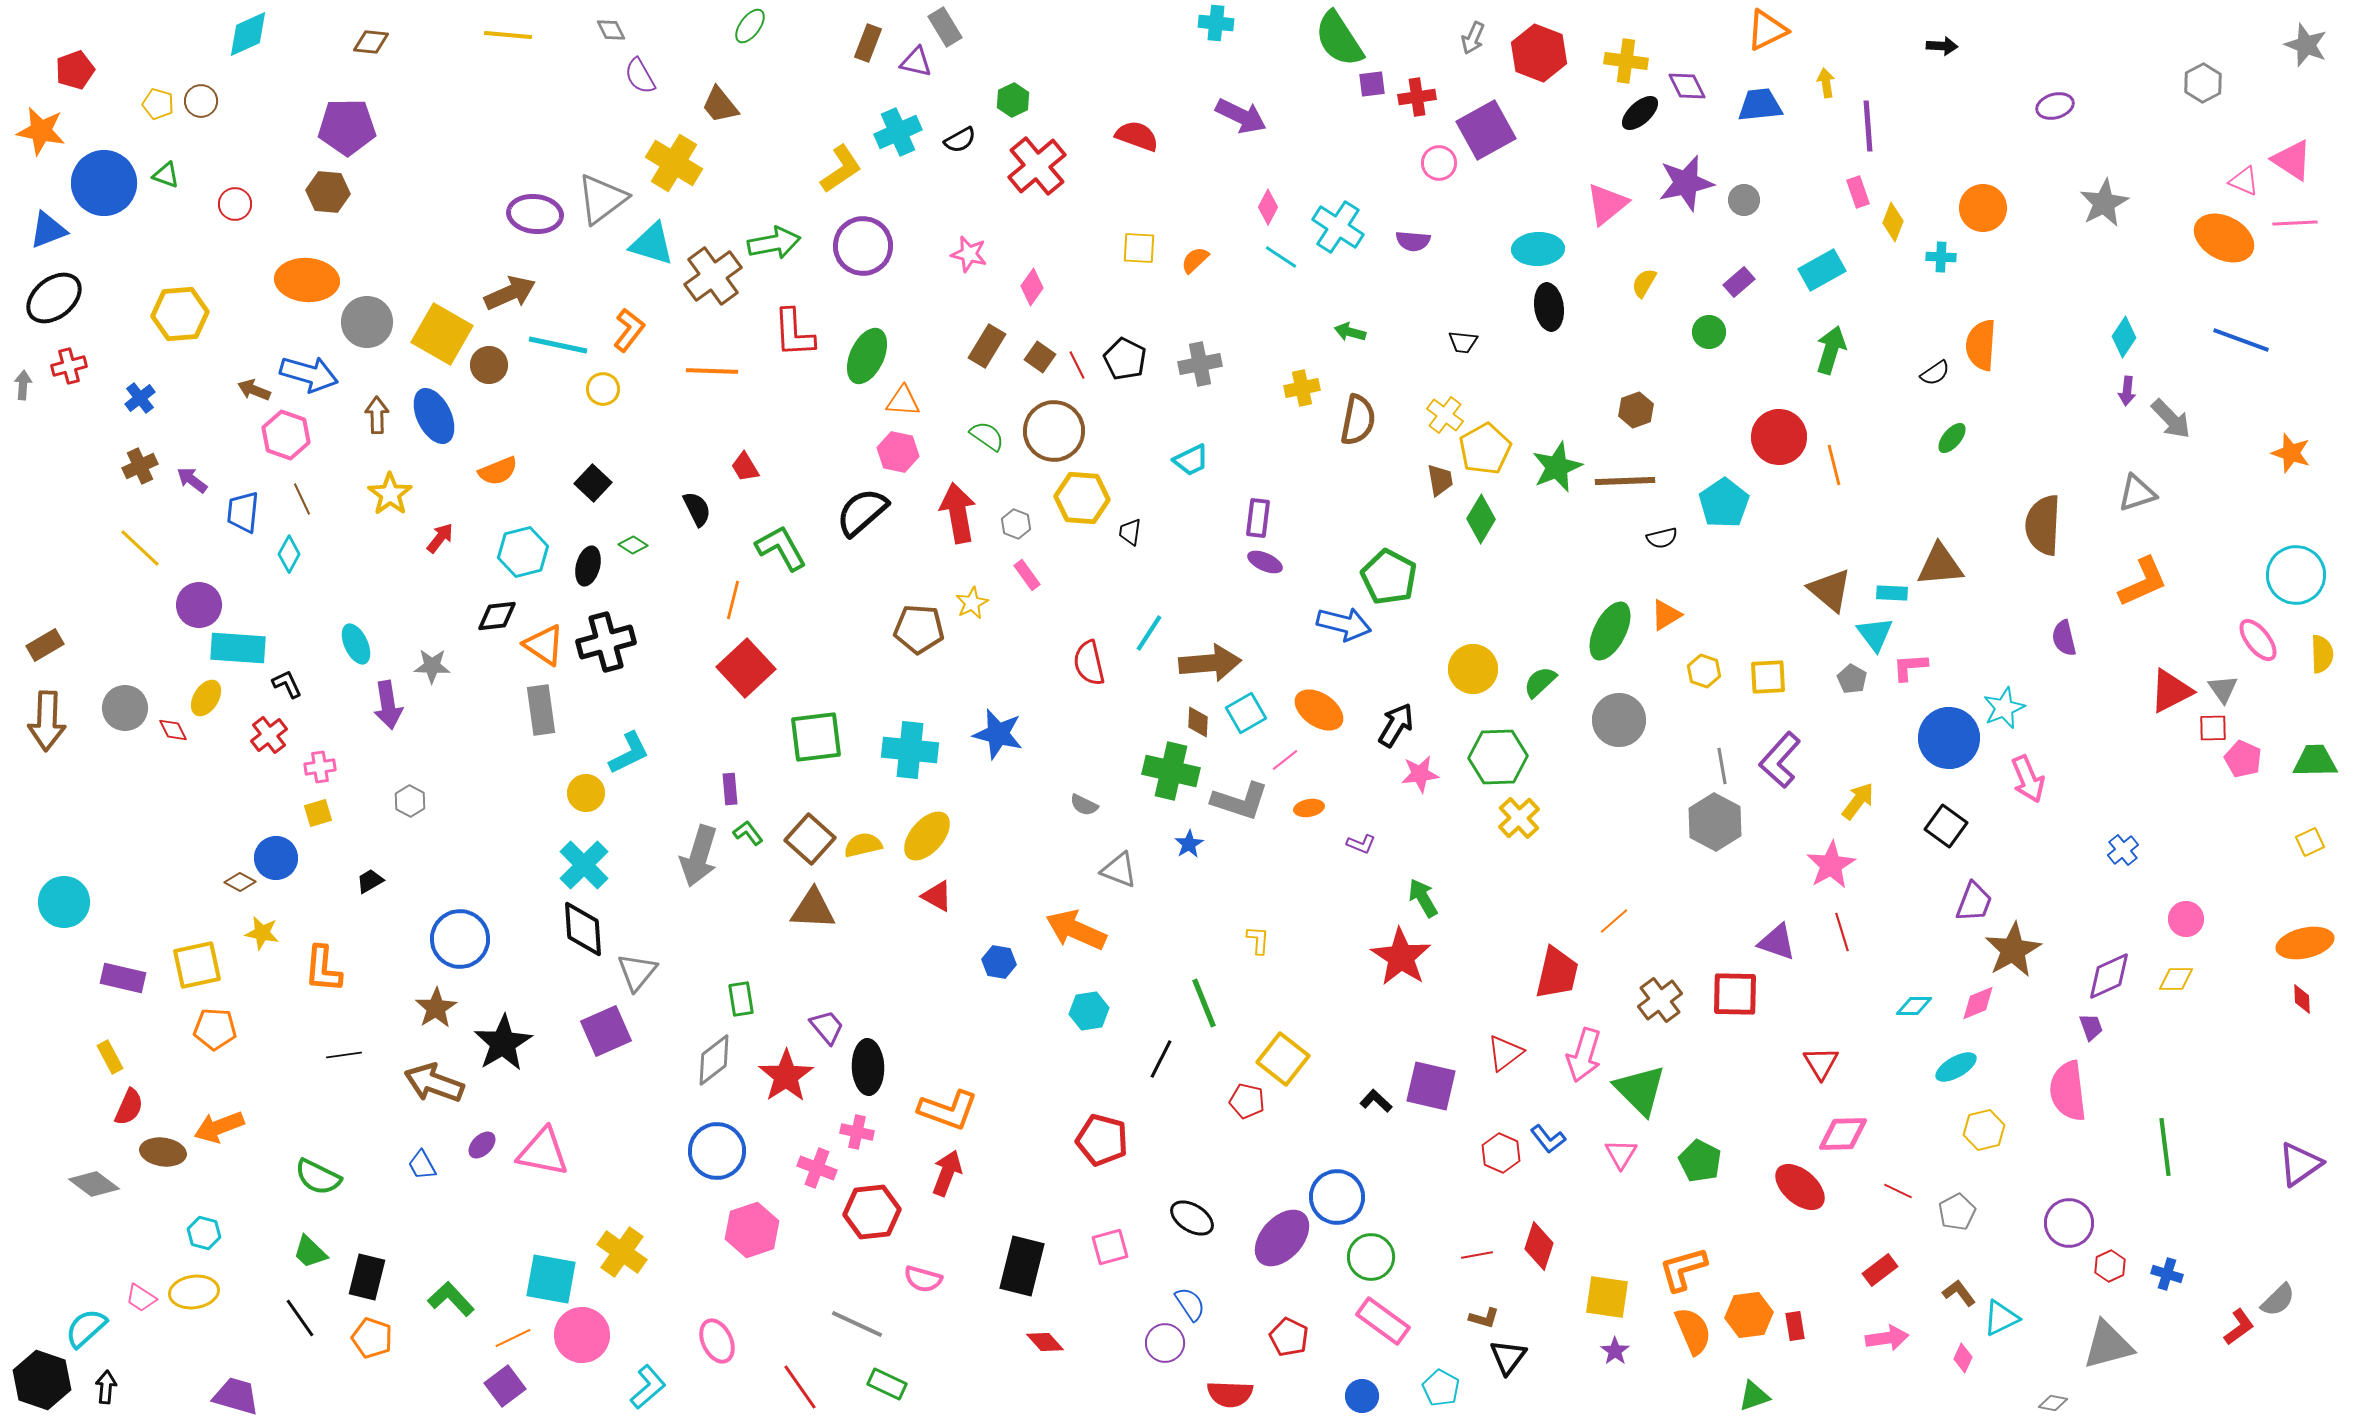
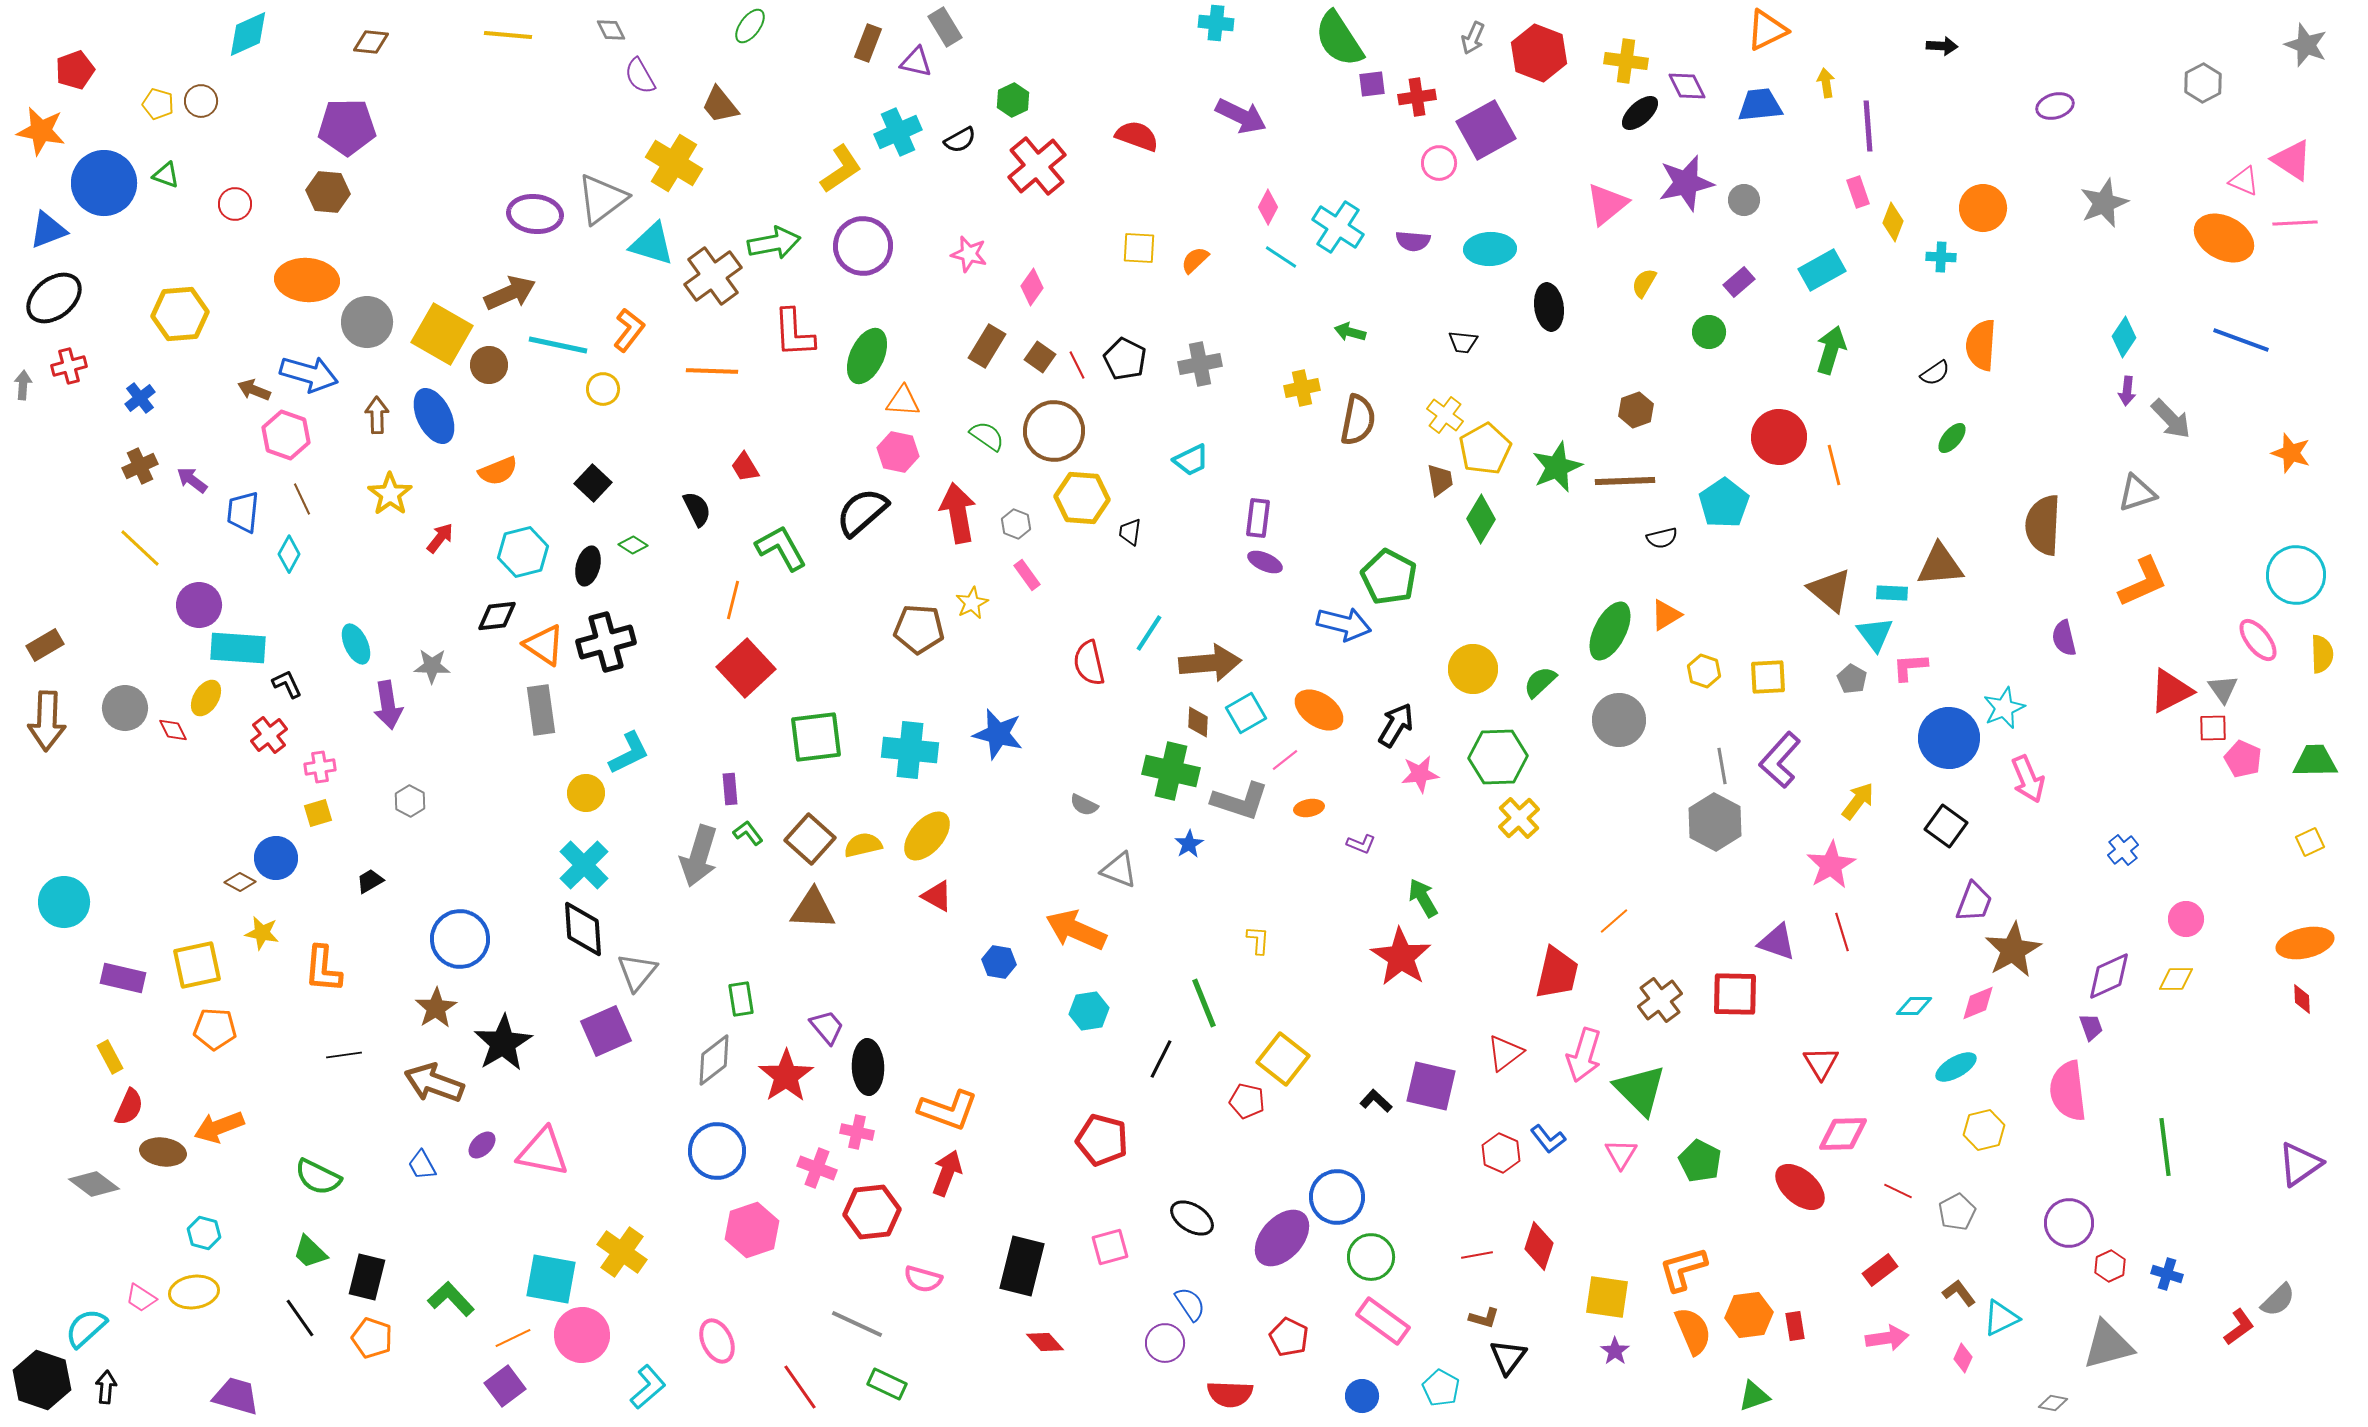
gray star at (2104, 203): rotated 6 degrees clockwise
cyan ellipse at (1538, 249): moved 48 px left
